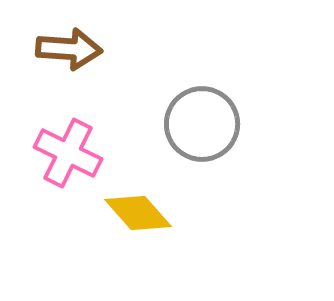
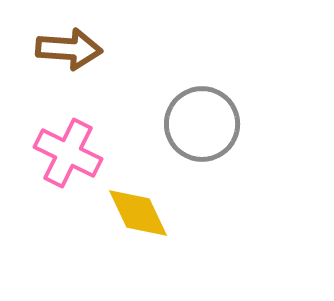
yellow diamond: rotated 16 degrees clockwise
